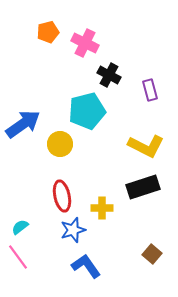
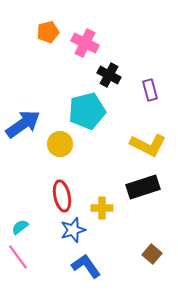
yellow L-shape: moved 2 px right, 1 px up
